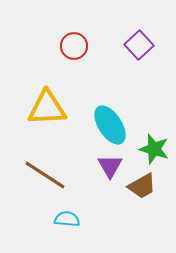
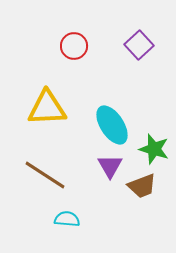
cyan ellipse: moved 2 px right
brown trapezoid: rotated 8 degrees clockwise
